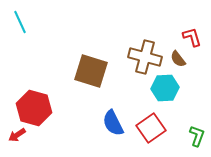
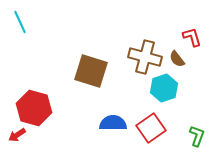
brown semicircle: moved 1 px left
cyan hexagon: moved 1 px left; rotated 16 degrees counterclockwise
blue semicircle: rotated 116 degrees clockwise
